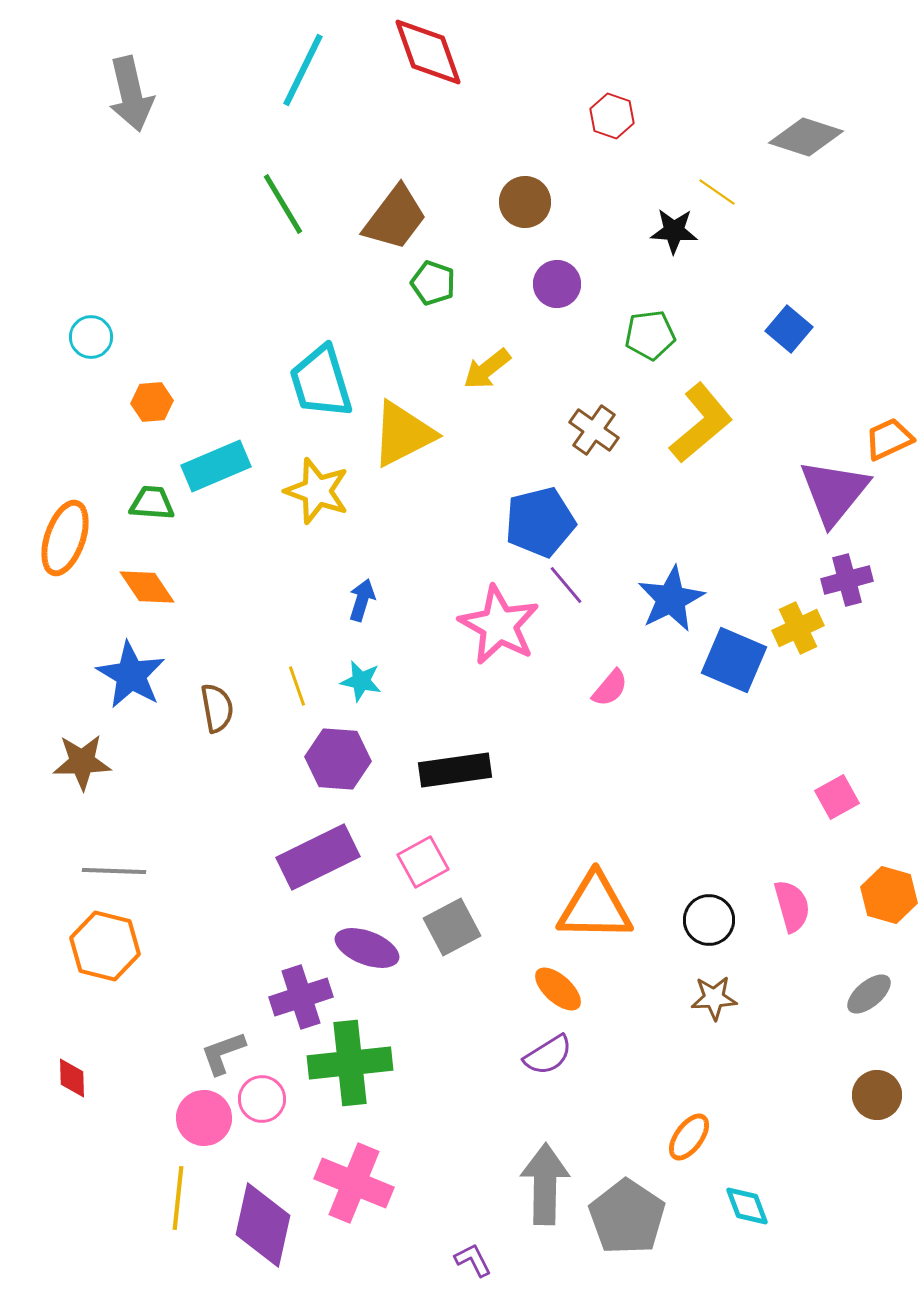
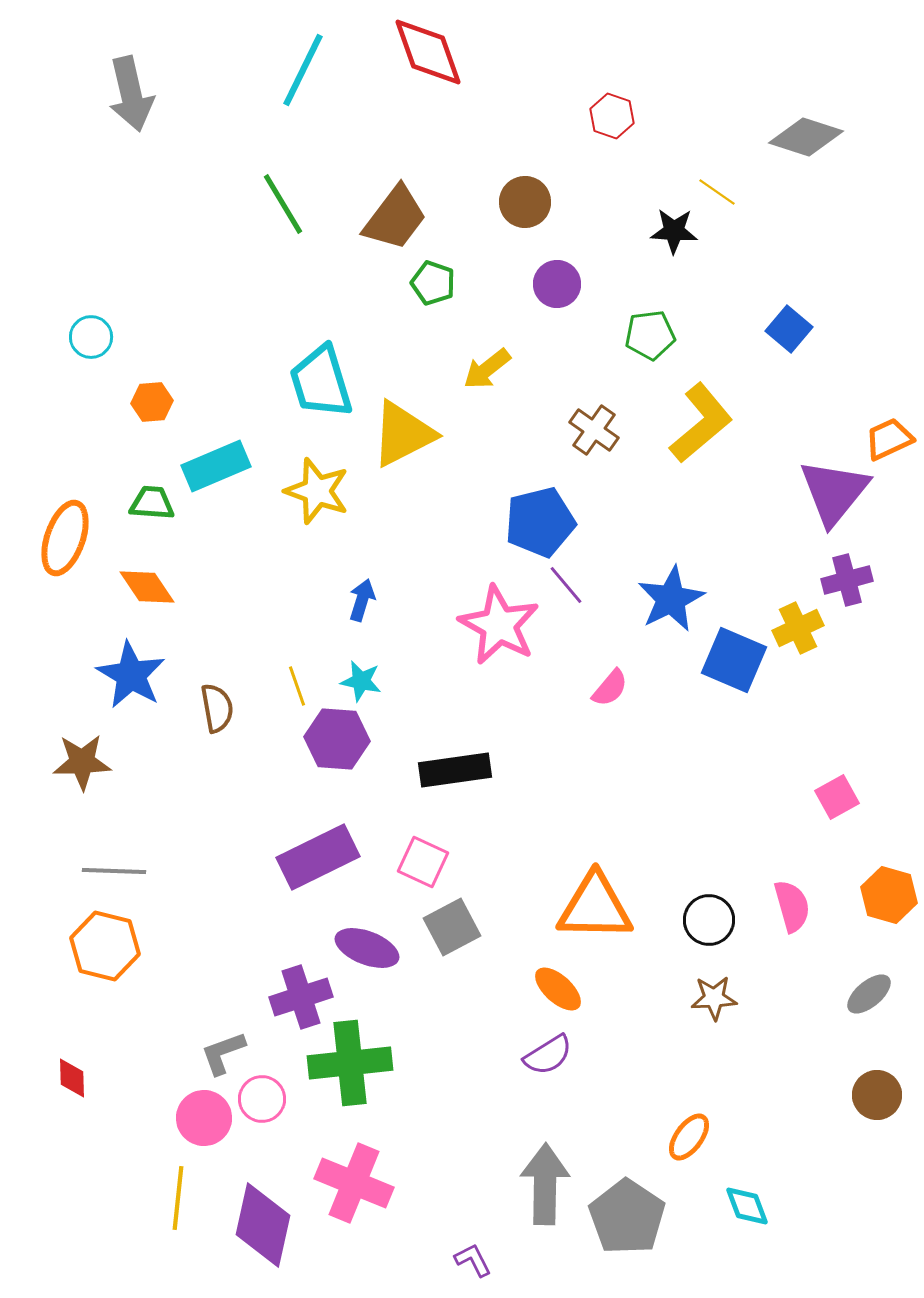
purple hexagon at (338, 759): moved 1 px left, 20 px up
pink square at (423, 862): rotated 36 degrees counterclockwise
